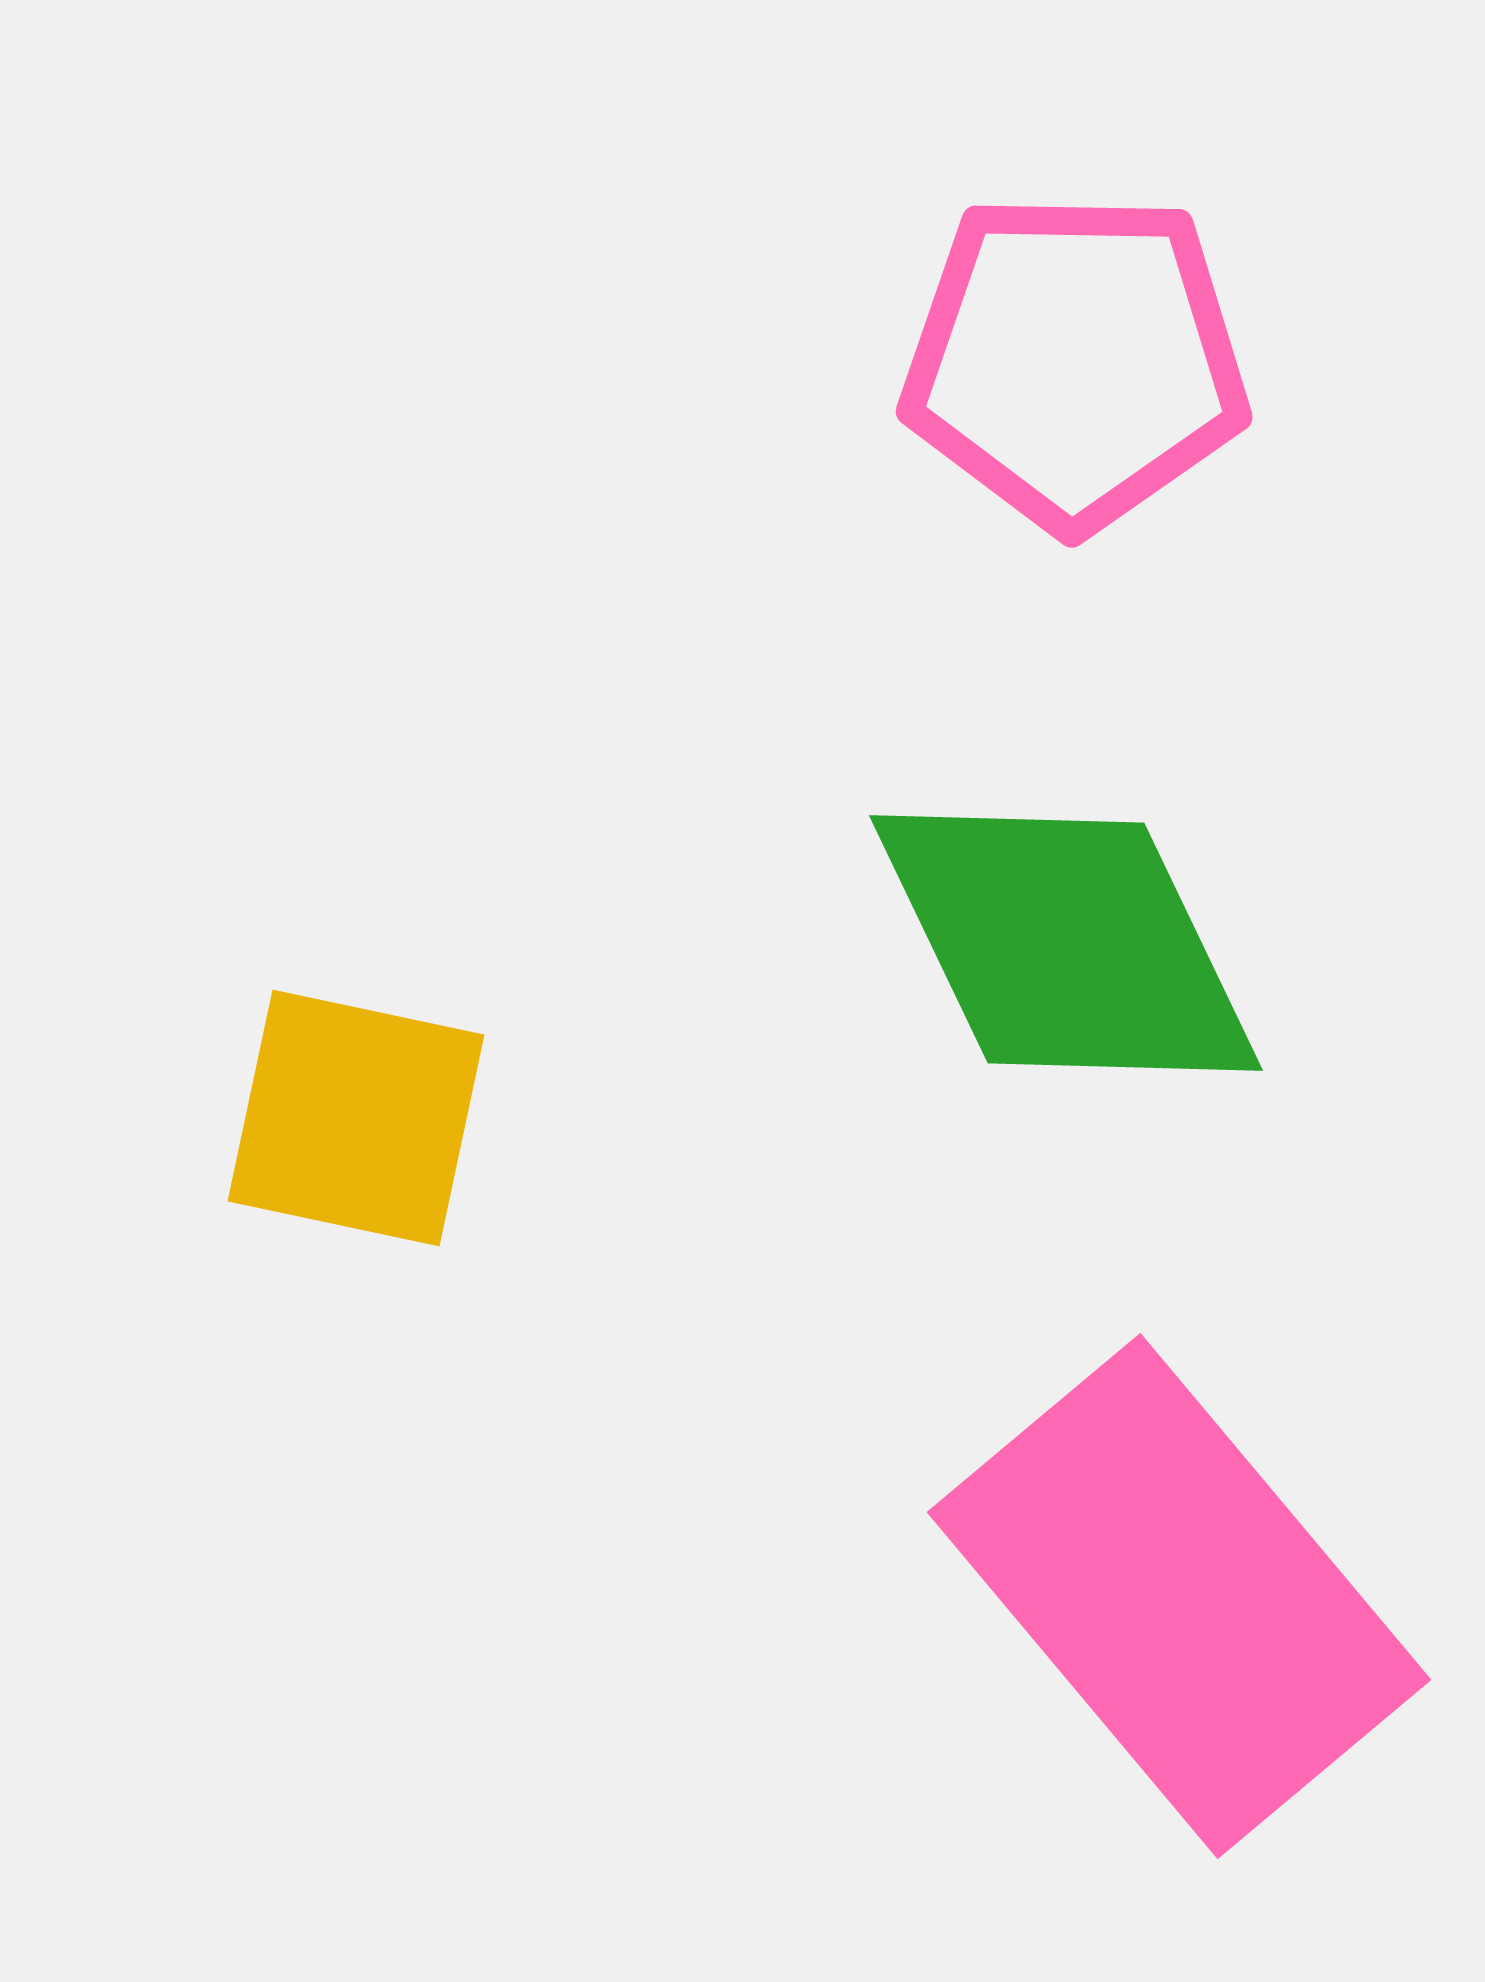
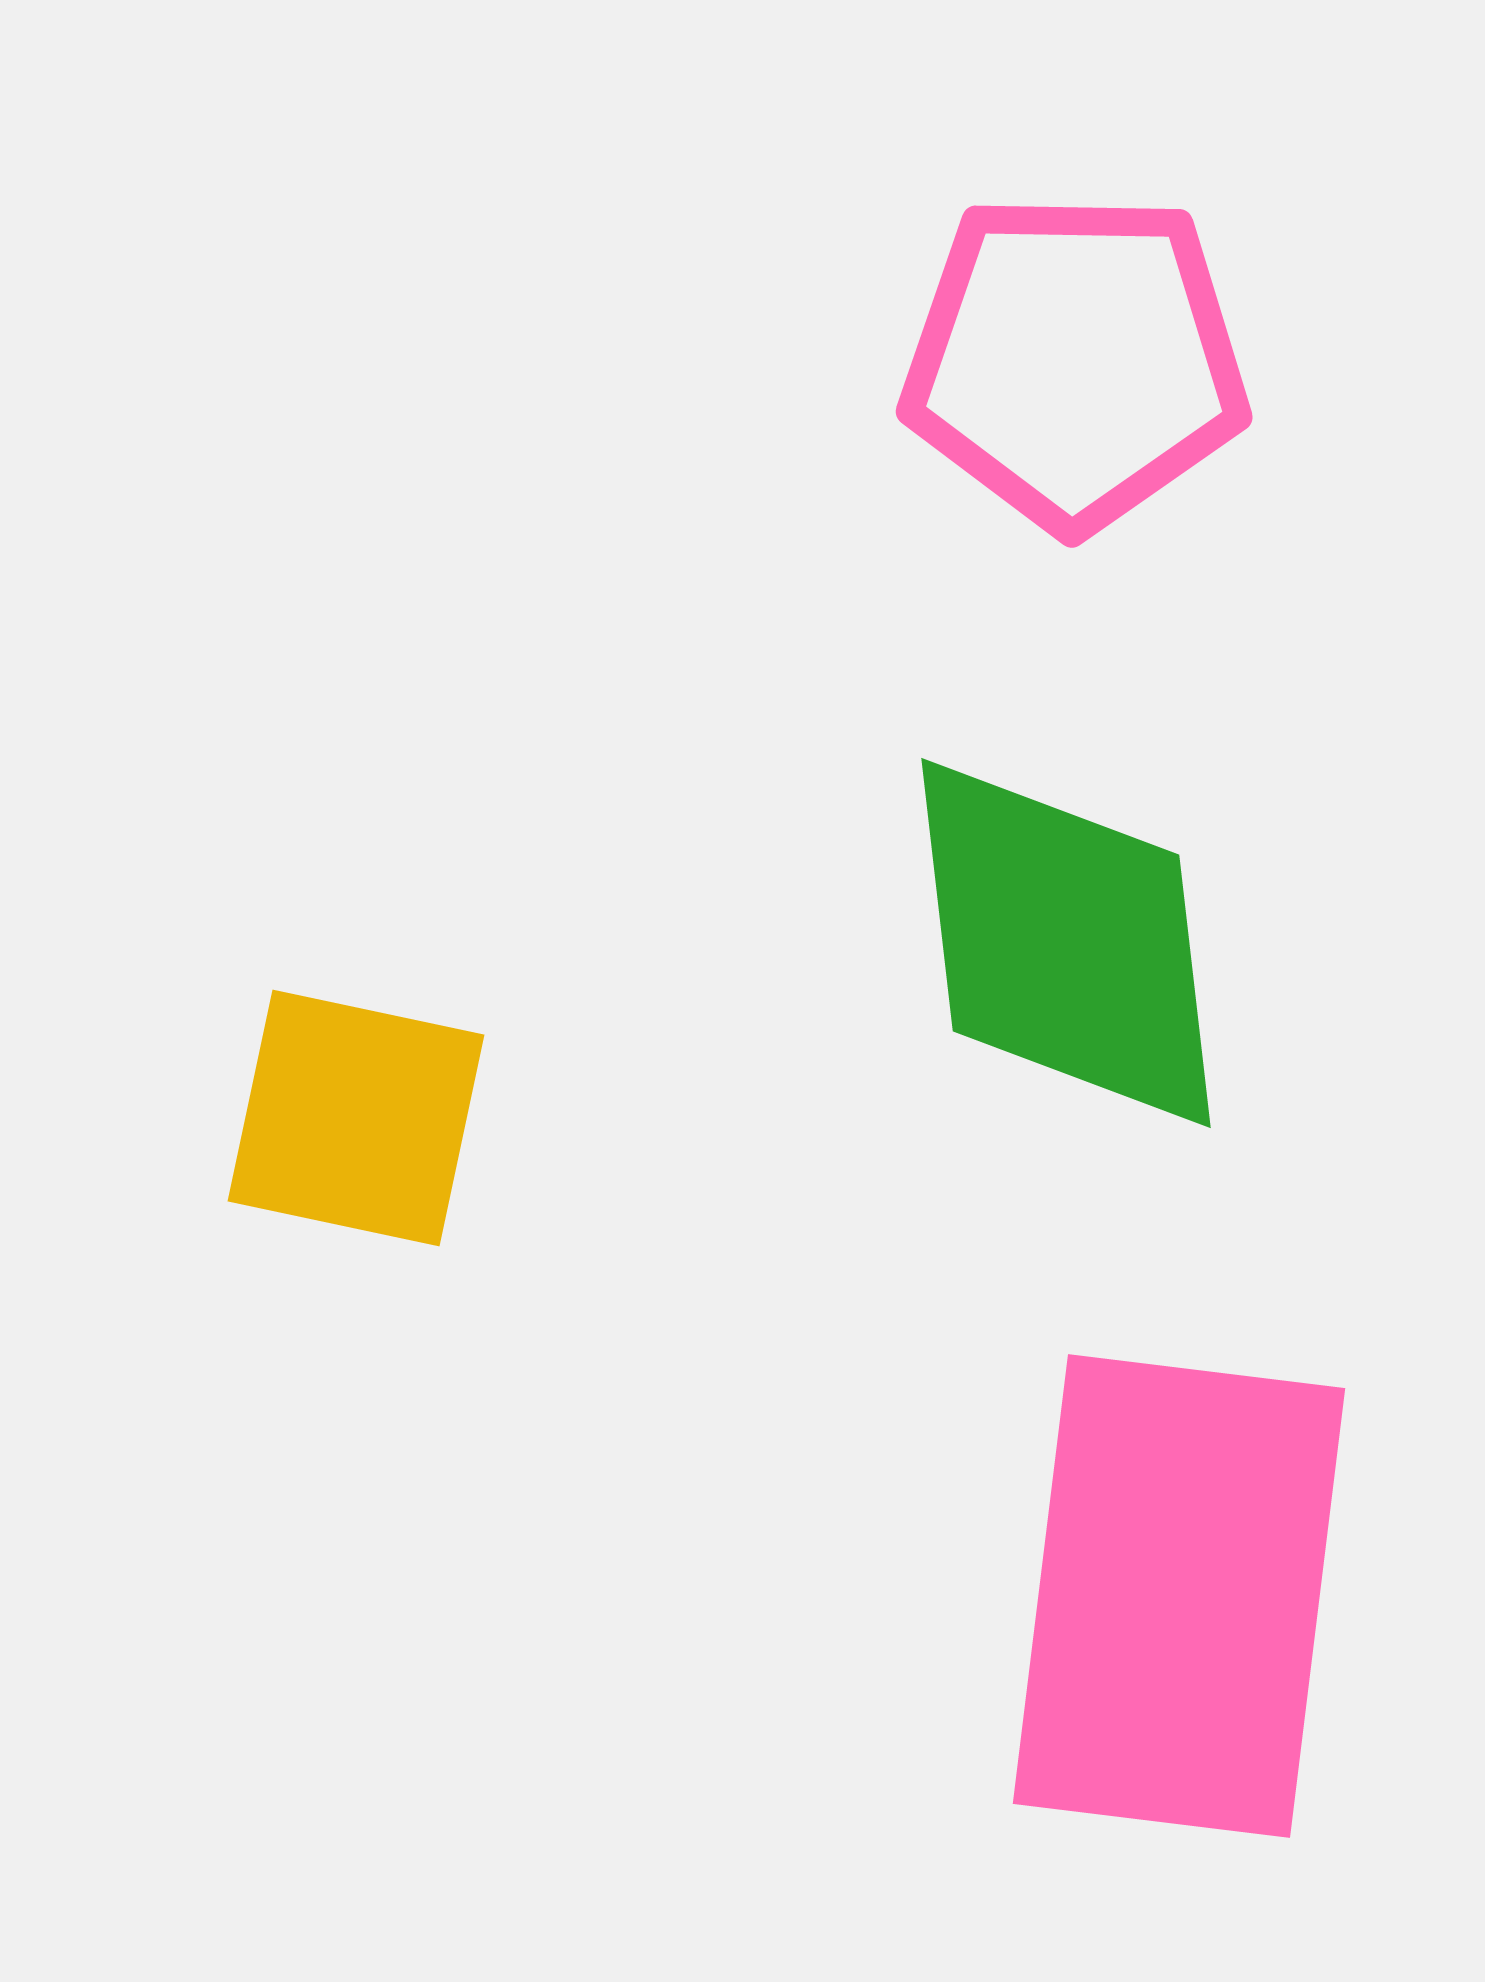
green diamond: rotated 19 degrees clockwise
pink rectangle: rotated 47 degrees clockwise
